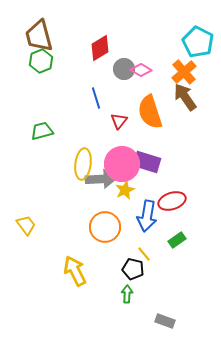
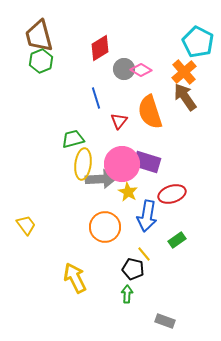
green trapezoid: moved 31 px right, 8 px down
yellow star: moved 3 px right, 2 px down; rotated 18 degrees counterclockwise
red ellipse: moved 7 px up
yellow arrow: moved 7 px down
